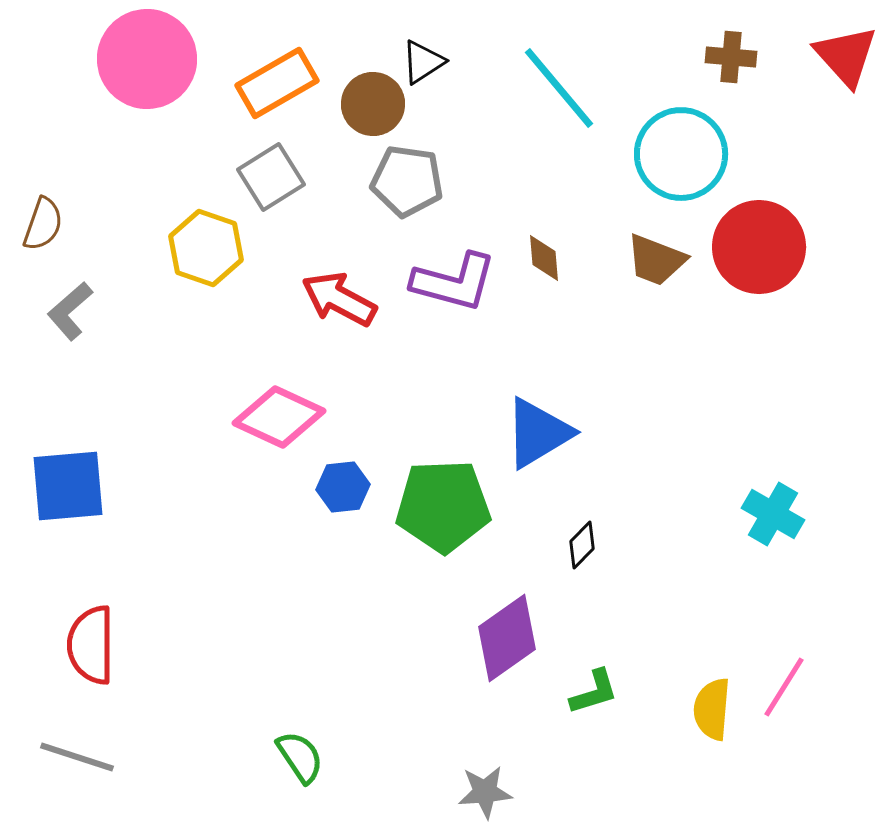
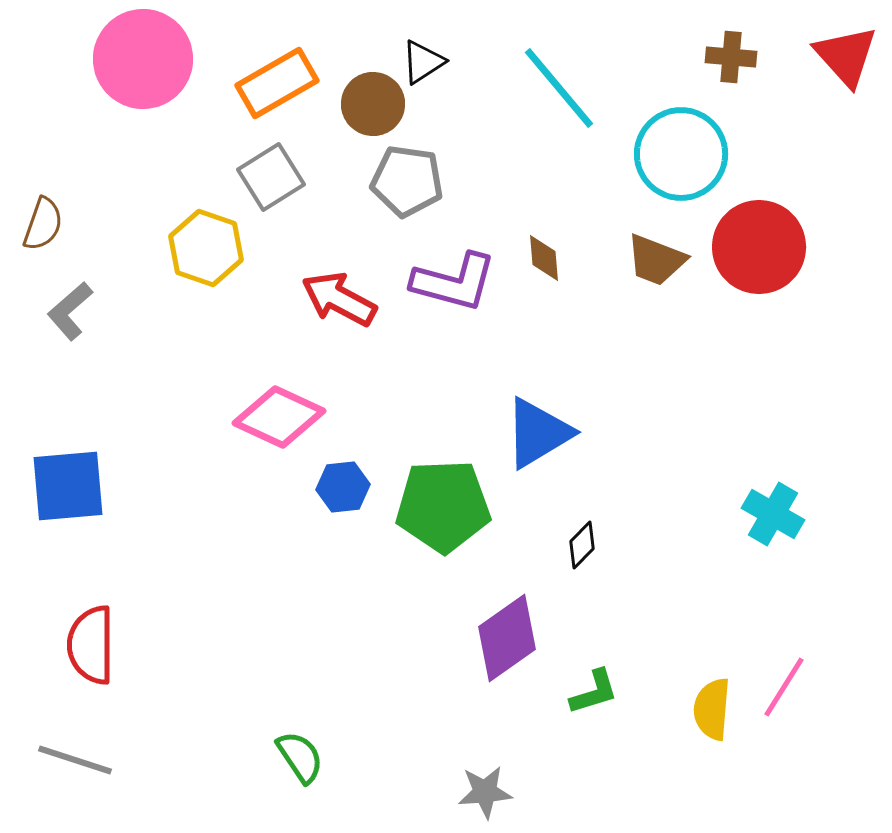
pink circle: moved 4 px left
gray line: moved 2 px left, 3 px down
